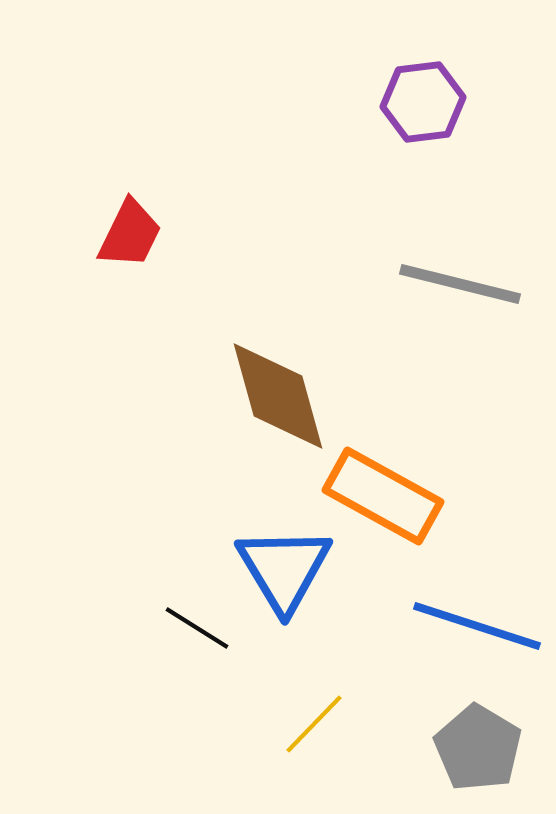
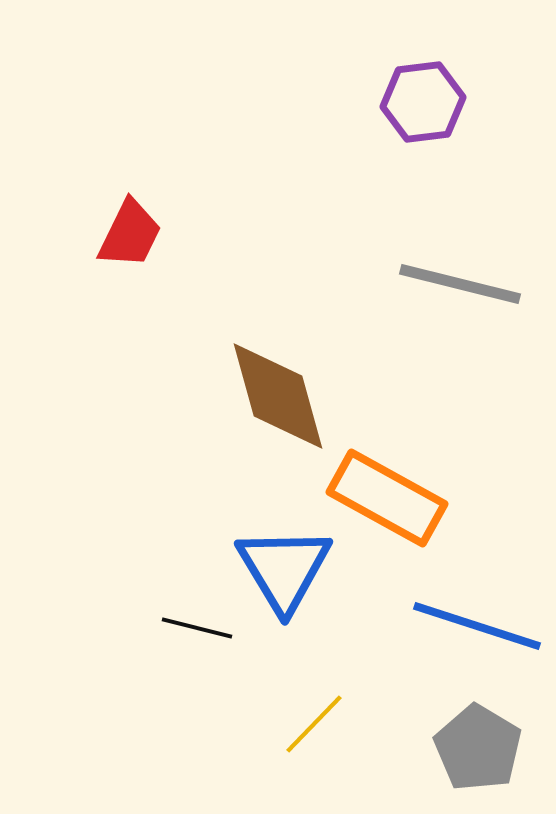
orange rectangle: moved 4 px right, 2 px down
black line: rotated 18 degrees counterclockwise
